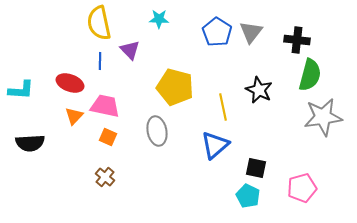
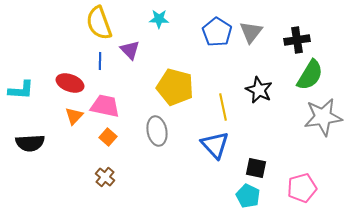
yellow semicircle: rotated 8 degrees counterclockwise
black cross: rotated 15 degrees counterclockwise
green semicircle: rotated 16 degrees clockwise
orange square: rotated 18 degrees clockwise
blue triangle: rotated 32 degrees counterclockwise
